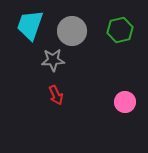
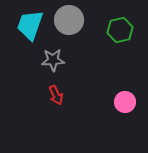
gray circle: moved 3 px left, 11 px up
